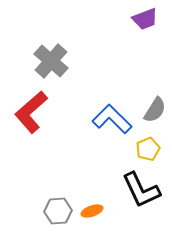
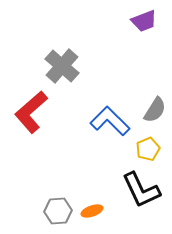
purple trapezoid: moved 1 px left, 2 px down
gray cross: moved 11 px right, 5 px down
blue L-shape: moved 2 px left, 2 px down
